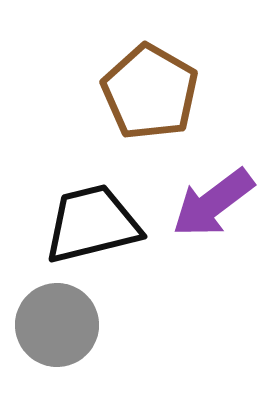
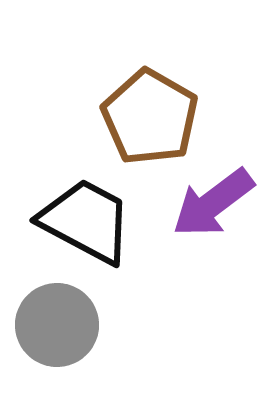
brown pentagon: moved 25 px down
black trapezoid: moved 6 px left, 3 px up; rotated 42 degrees clockwise
